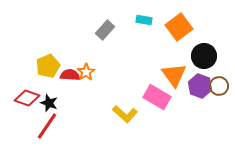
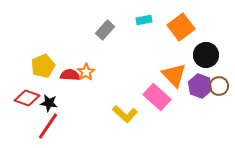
cyan rectangle: rotated 21 degrees counterclockwise
orange square: moved 2 px right
black circle: moved 2 px right, 1 px up
yellow pentagon: moved 5 px left
orange triangle: rotated 8 degrees counterclockwise
pink rectangle: rotated 12 degrees clockwise
black star: rotated 12 degrees counterclockwise
red line: moved 1 px right
